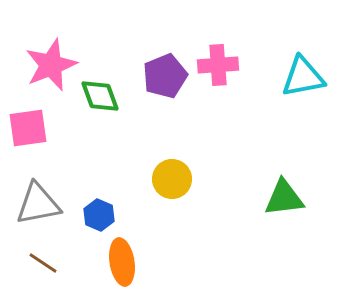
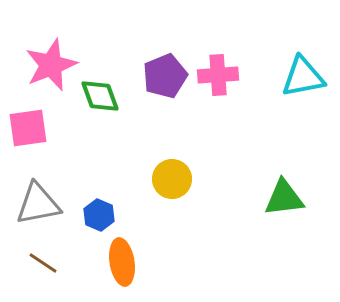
pink cross: moved 10 px down
